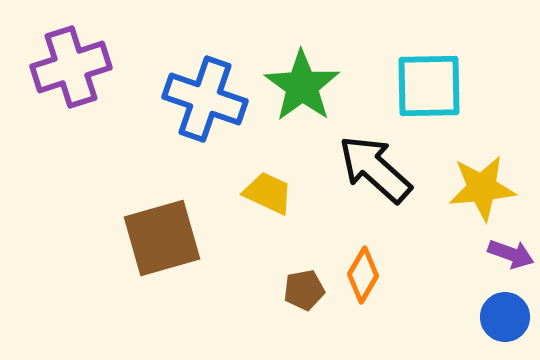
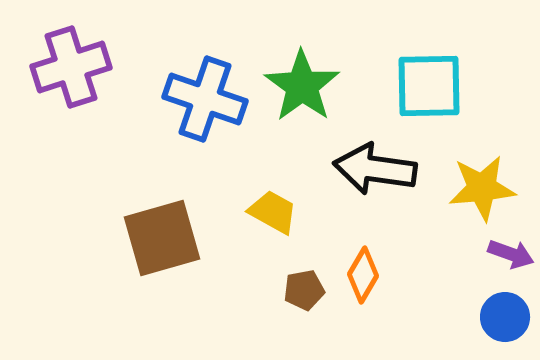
black arrow: rotated 34 degrees counterclockwise
yellow trapezoid: moved 5 px right, 19 px down; rotated 4 degrees clockwise
